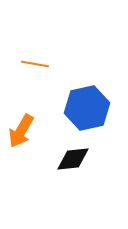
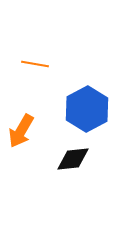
blue hexagon: moved 1 px down; rotated 15 degrees counterclockwise
